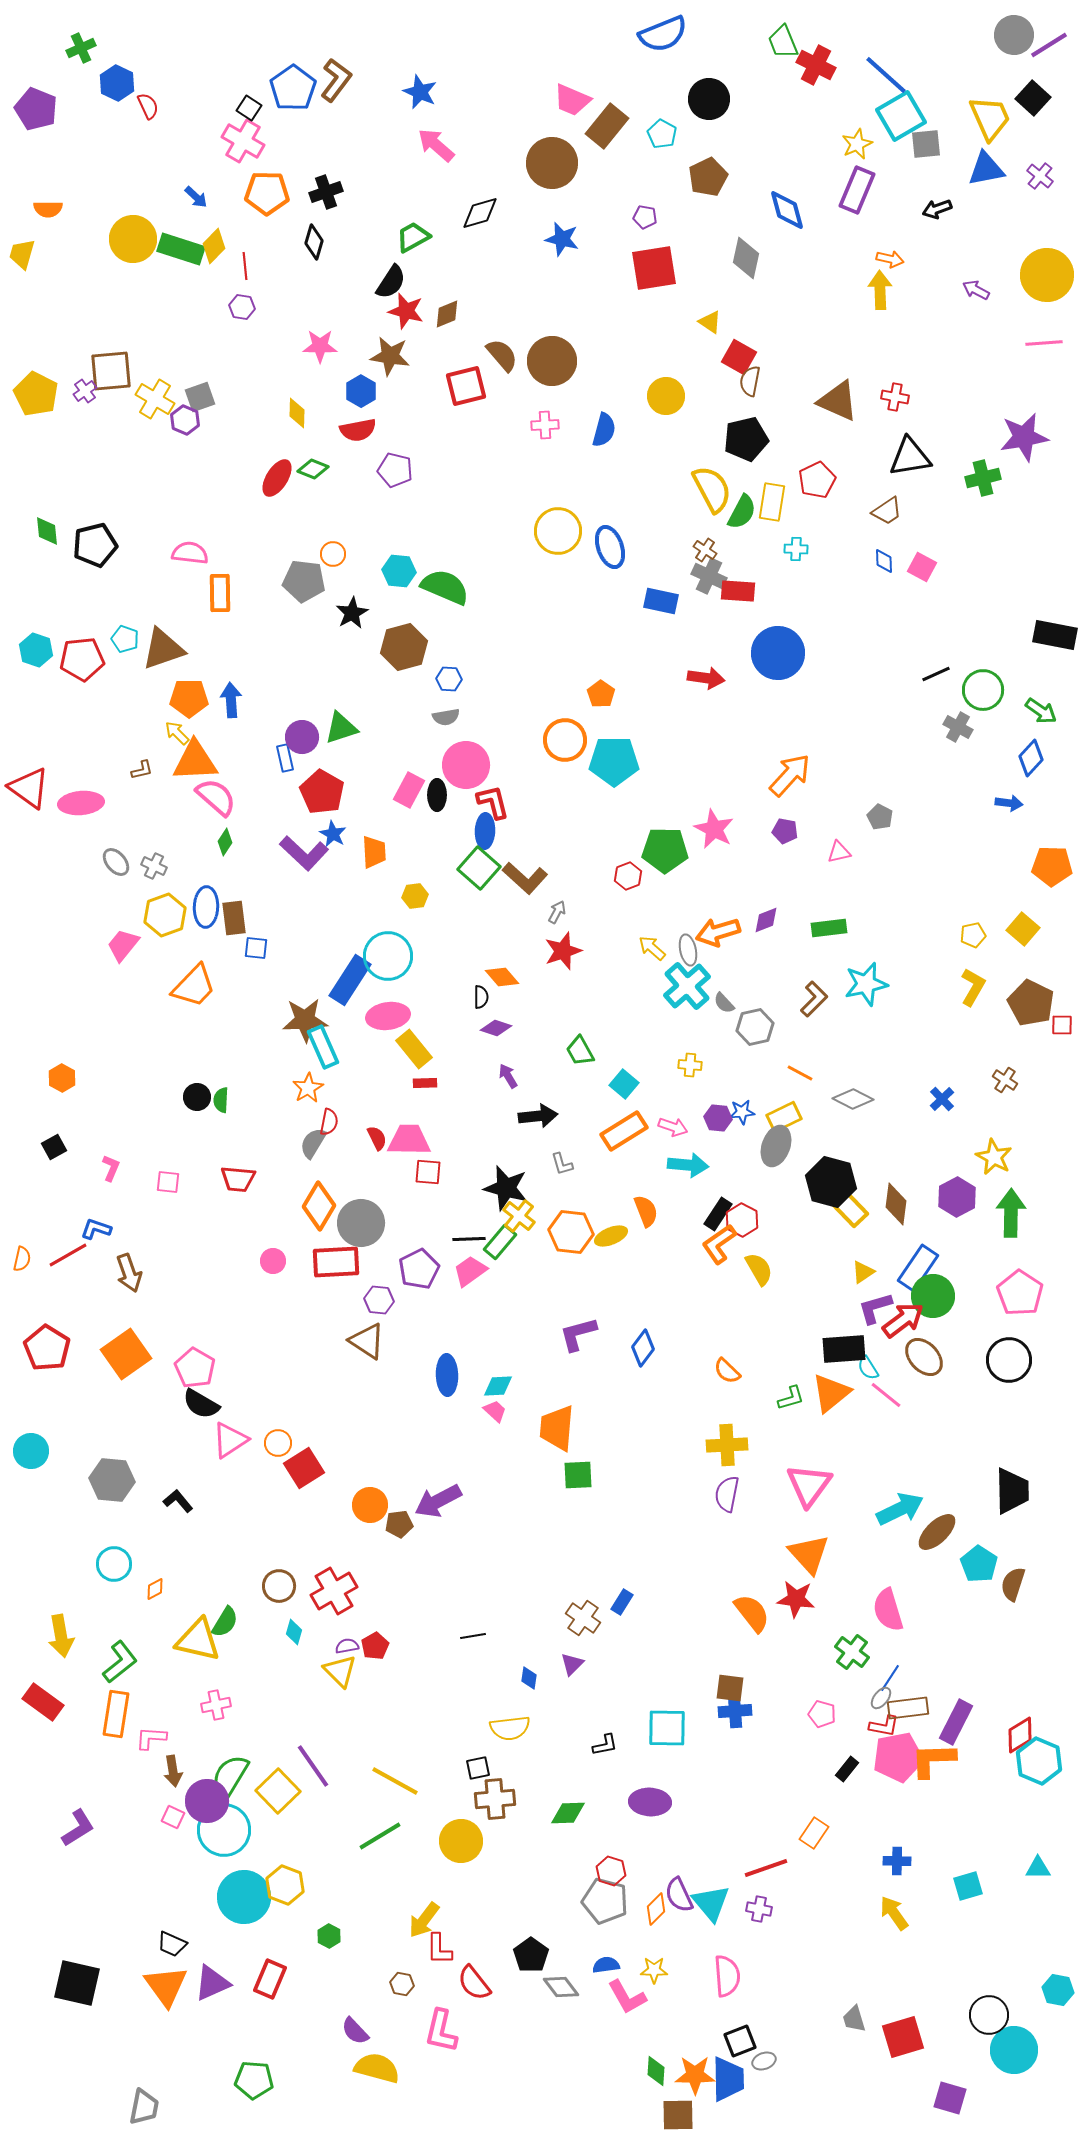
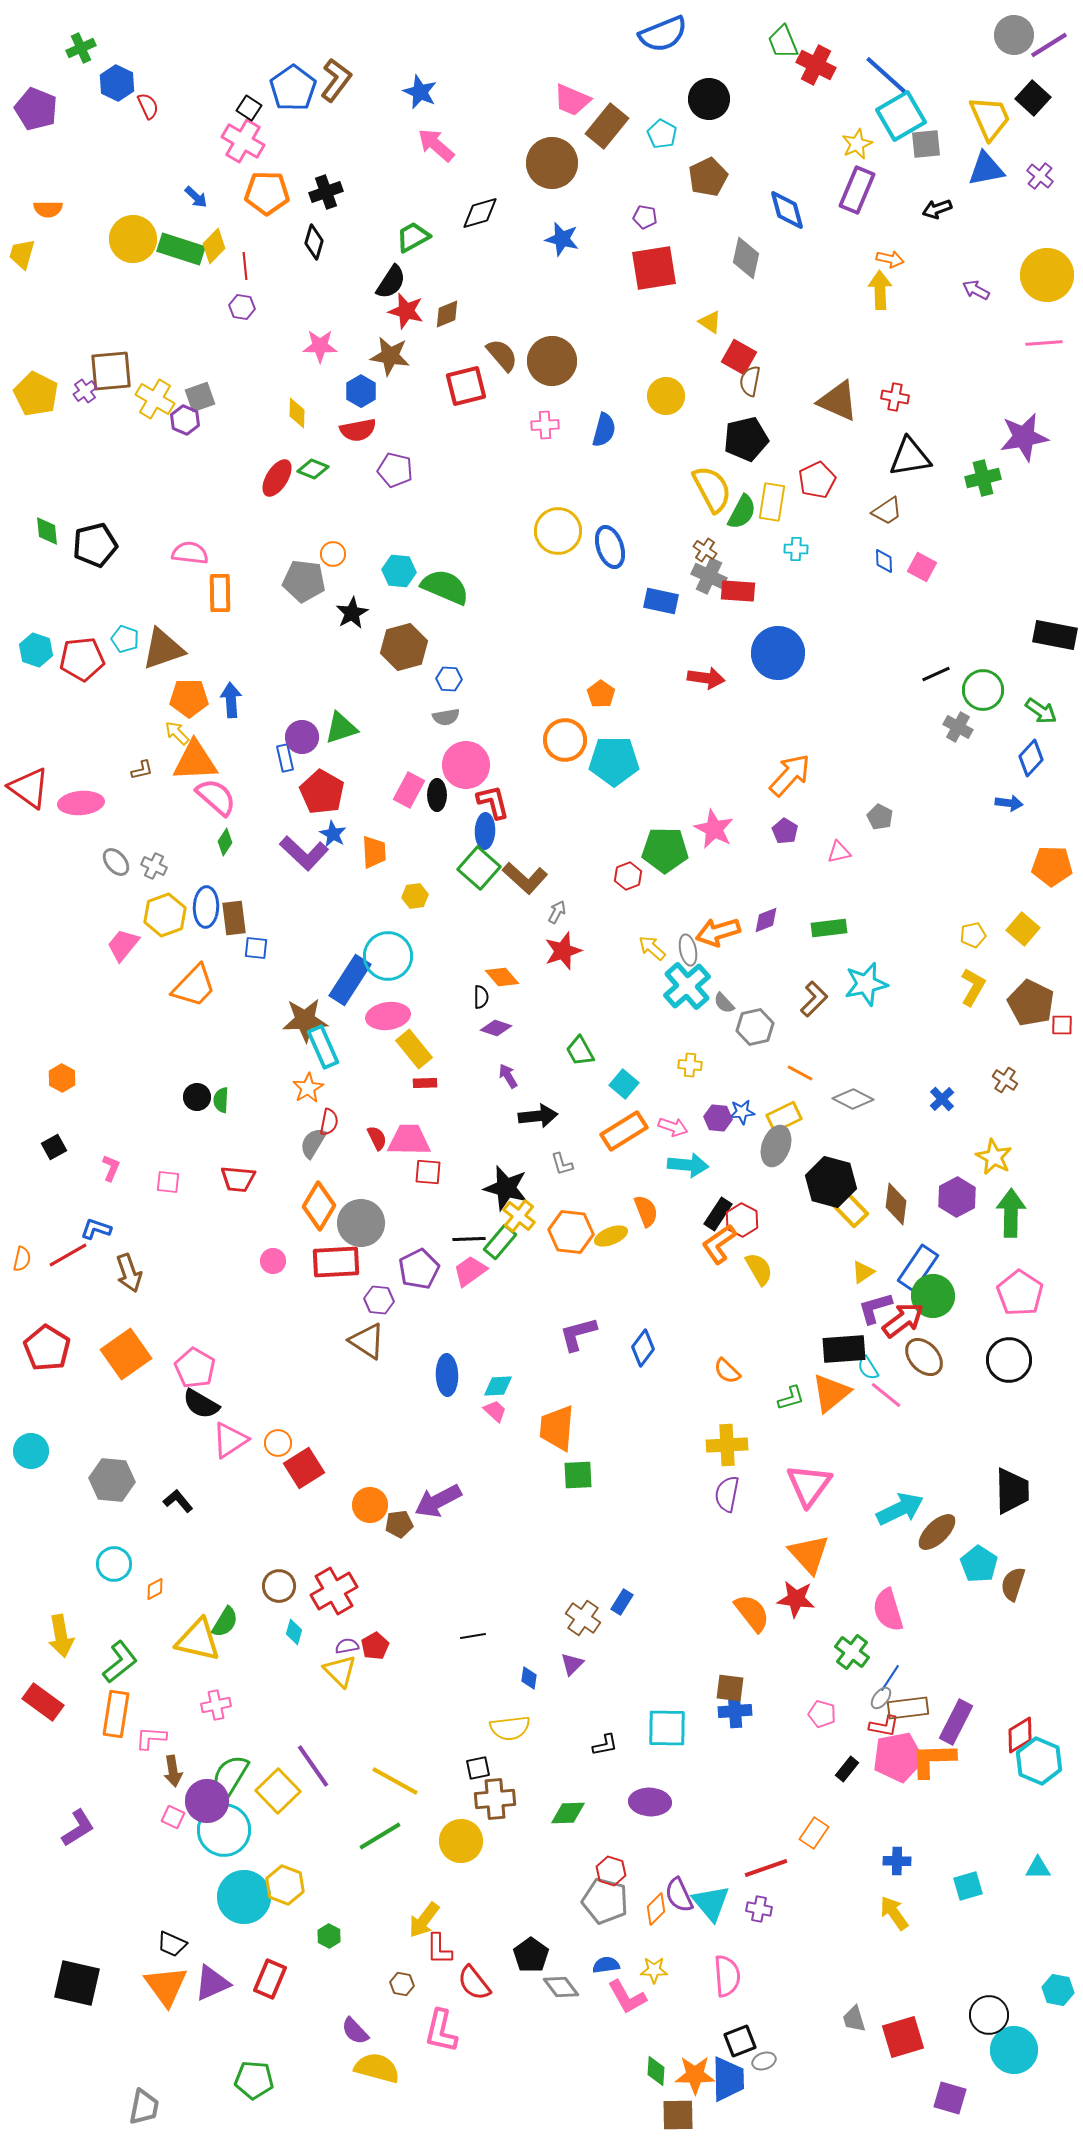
purple pentagon at (785, 831): rotated 20 degrees clockwise
